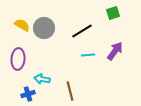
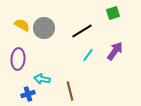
cyan line: rotated 48 degrees counterclockwise
